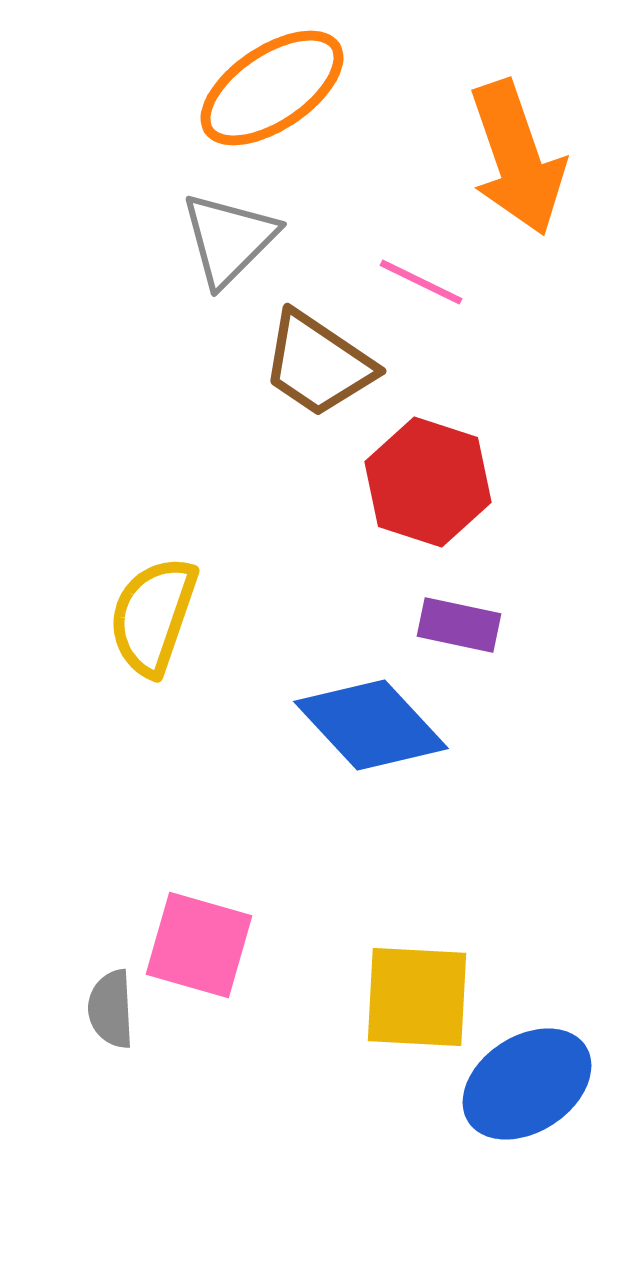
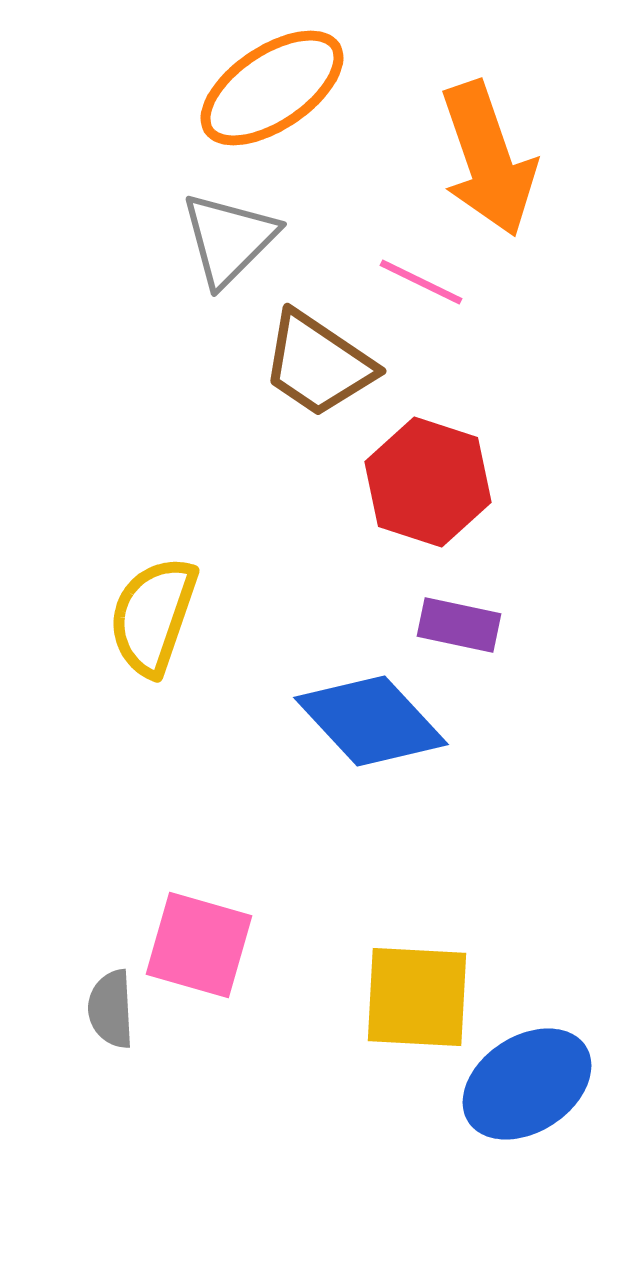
orange arrow: moved 29 px left, 1 px down
blue diamond: moved 4 px up
